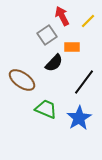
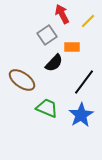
red arrow: moved 2 px up
green trapezoid: moved 1 px right, 1 px up
blue star: moved 2 px right, 3 px up
